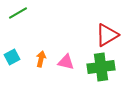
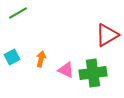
pink triangle: moved 8 px down; rotated 12 degrees clockwise
green cross: moved 8 px left, 6 px down
